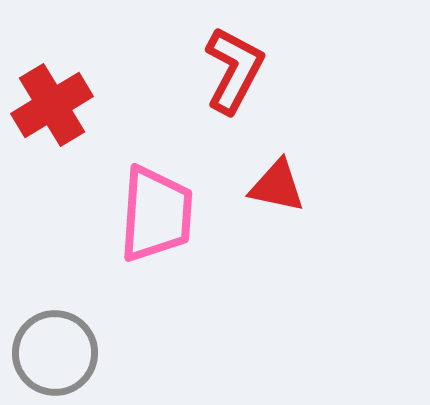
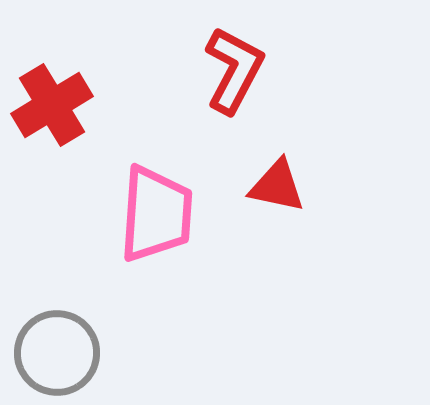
gray circle: moved 2 px right
